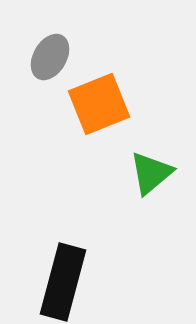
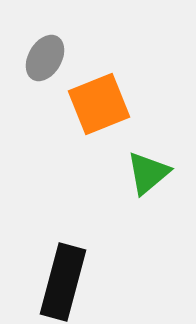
gray ellipse: moved 5 px left, 1 px down
green triangle: moved 3 px left
